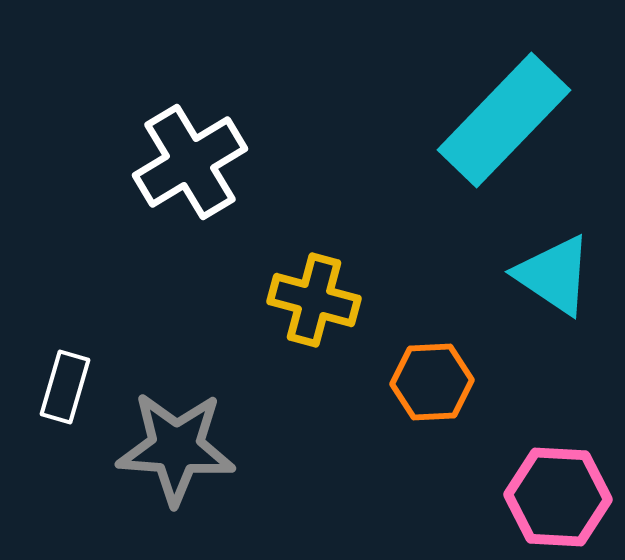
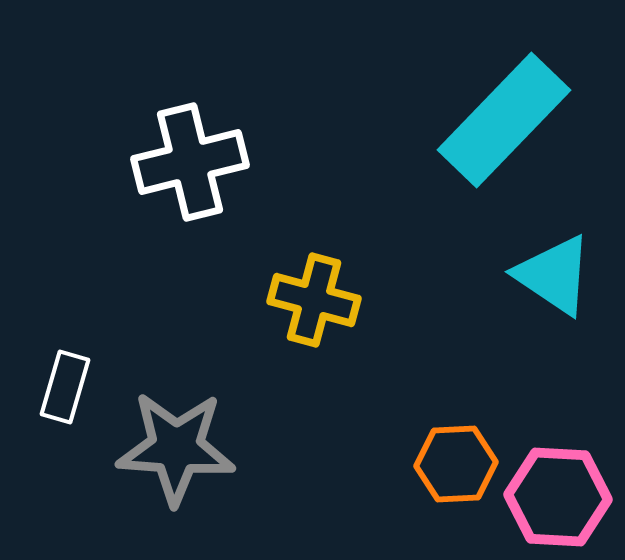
white cross: rotated 17 degrees clockwise
orange hexagon: moved 24 px right, 82 px down
